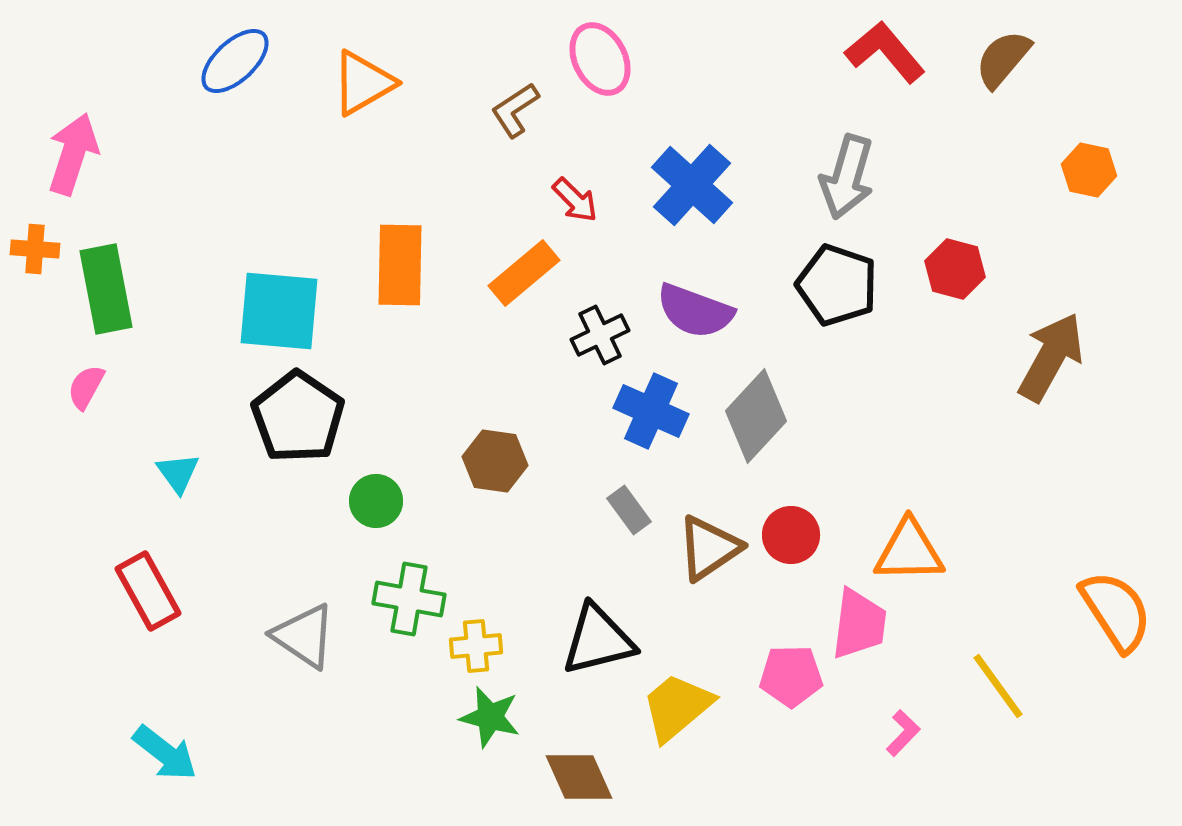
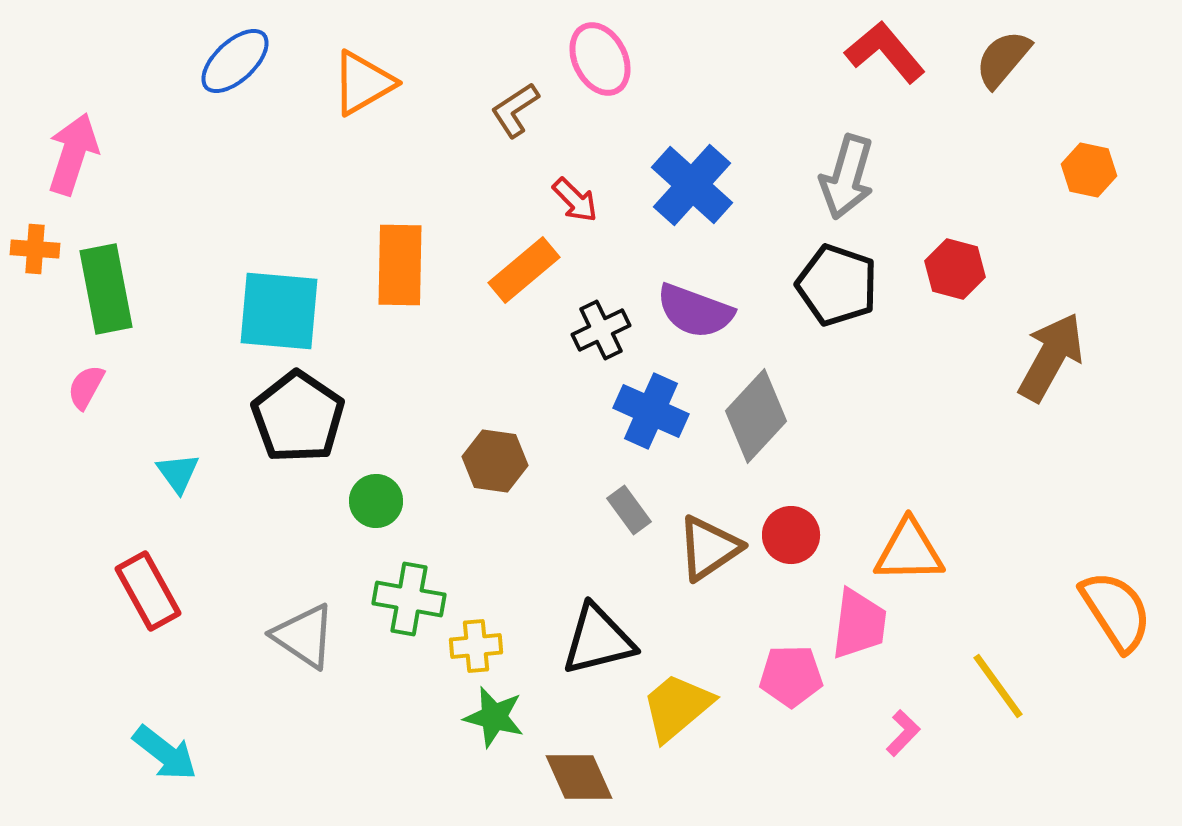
orange rectangle at (524, 273): moved 3 px up
black cross at (600, 335): moved 1 px right, 5 px up
green star at (490, 717): moved 4 px right
